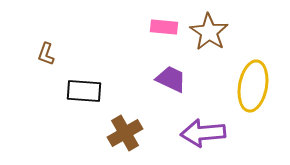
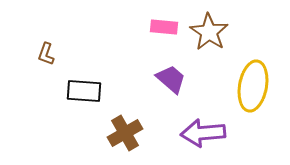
purple trapezoid: rotated 16 degrees clockwise
